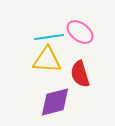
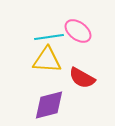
pink ellipse: moved 2 px left, 1 px up
red semicircle: moved 2 px right, 4 px down; rotated 44 degrees counterclockwise
purple diamond: moved 6 px left, 3 px down
